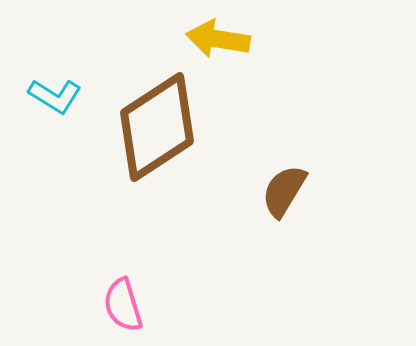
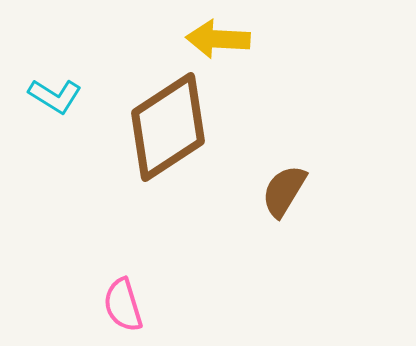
yellow arrow: rotated 6 degrees counterclockwise
brown diamond: moved 11 px right
